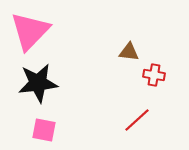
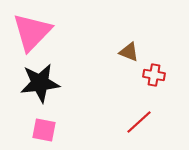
pink triangle: moved 2 px right, 1 px down
brown triangle: rotated 15 degrees clockwise
black star: moved 2 px right
red line: moved 2 px right, 2 px down
